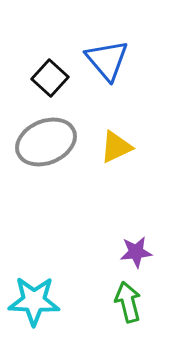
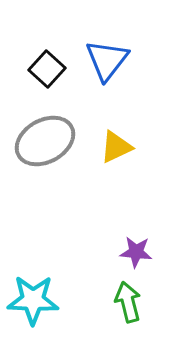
blue triangle: rotated 18 degrees clockwise
black square: moved 3 px left, 9 px up
gray ellipse: moved 1 px left, 1 px up; rotated 6 degrees counterclockwise
purple star: rotated 12 degrees clockwise
cyan star: moved 1 px left, 1 px up
